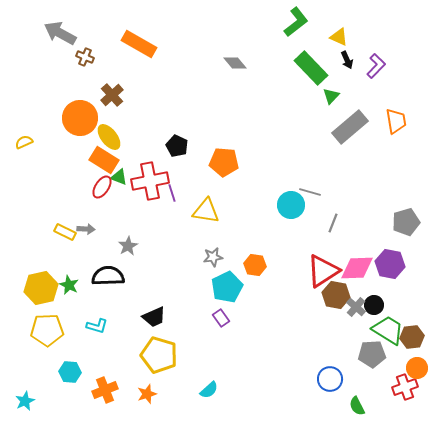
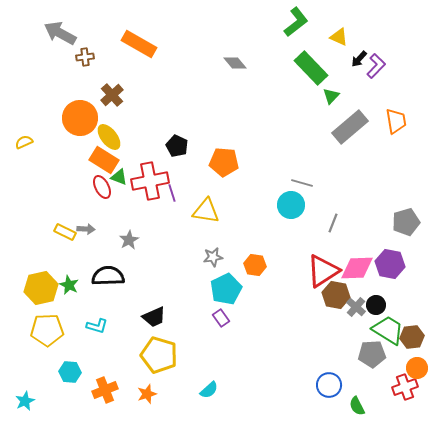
brown cross at (85, 57): rotated 30 degrees counterclockwise
black arrow at (347, 60): moved 12 px right, 1 px up; rotated 66 degrees clockwise
red ellipse at (102, 187): rotated 60 degrees counterclockwise
gray line at (310, 192): moved 8 px left, 9 px up
gray star at (128, 246): moved 1 px right, 6 px up
cyan pentagon at (227, 287): moved 1 px left, 2 px down
black circle at (374, 305): moved 2 px right
blue circle at (330, 379): moved 1 px left, 6 px down
